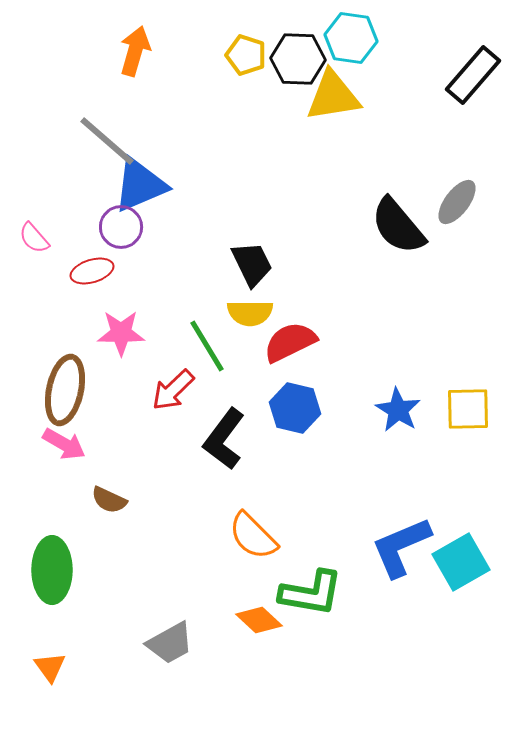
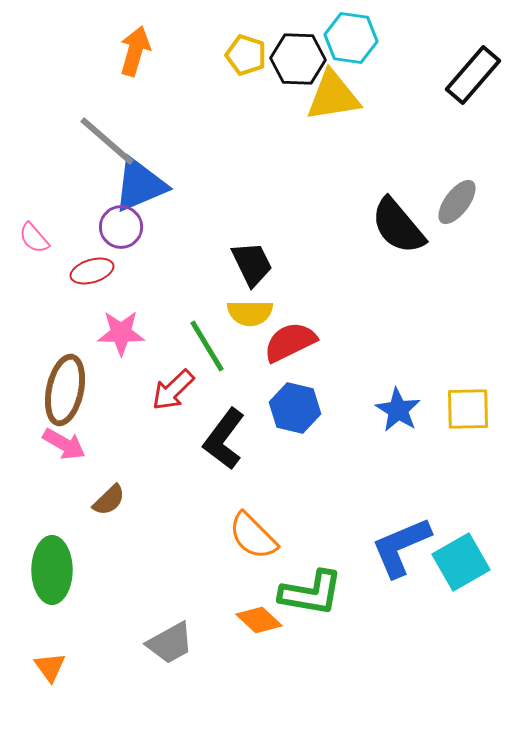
brown semicircle: rotated 69 degrees counterclockwise
